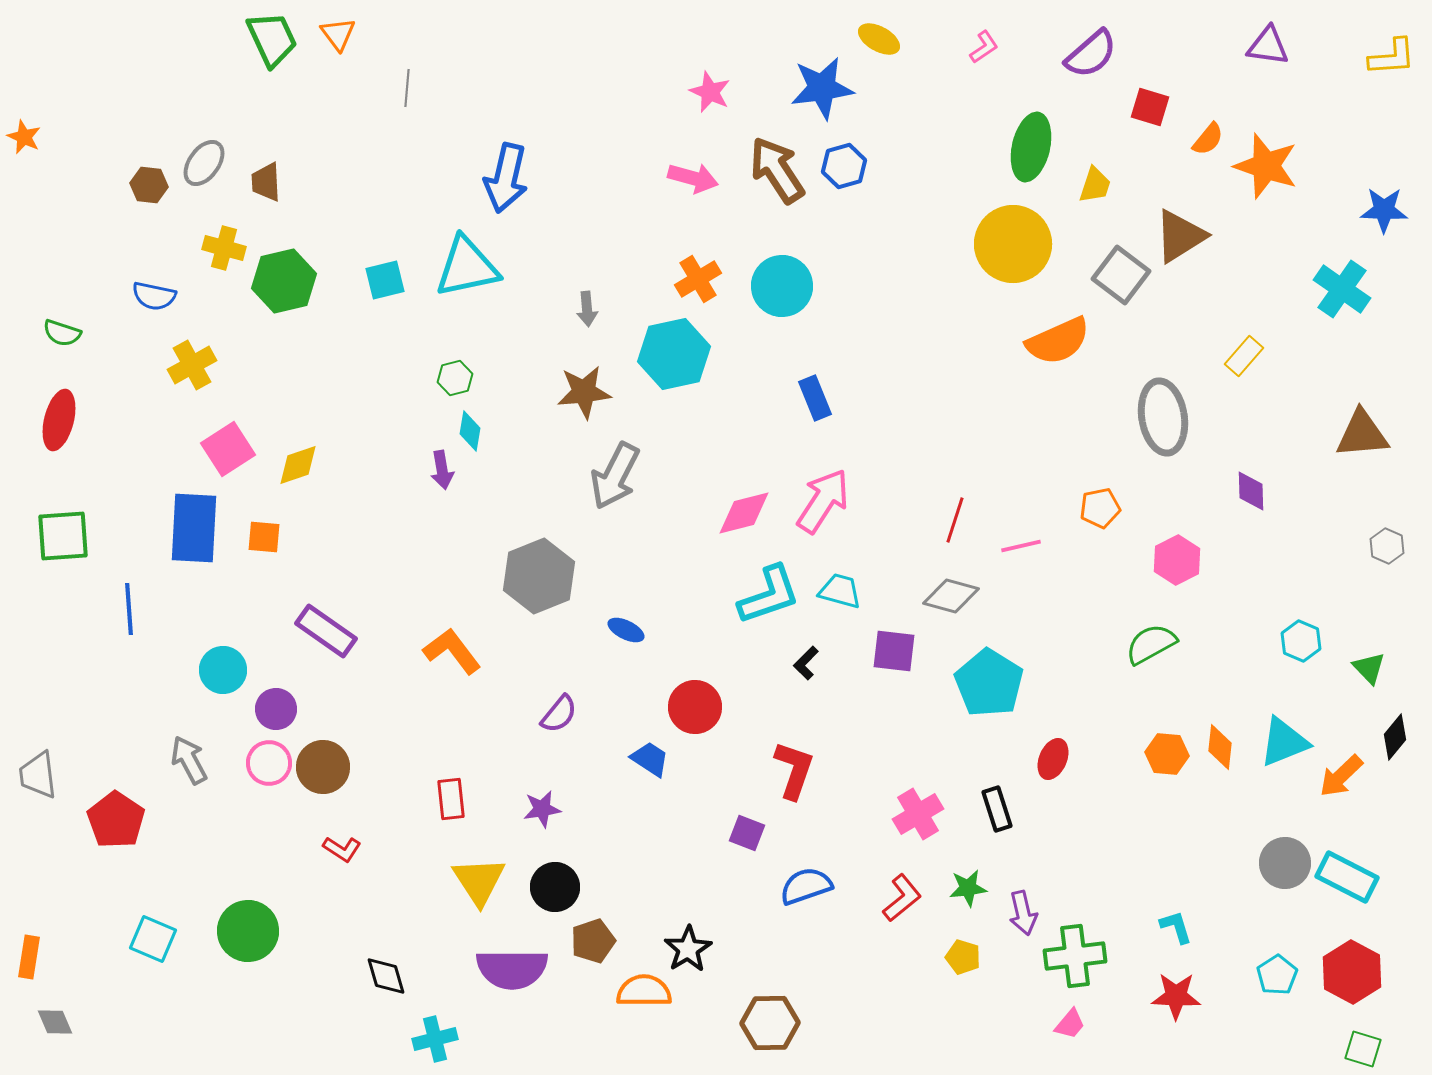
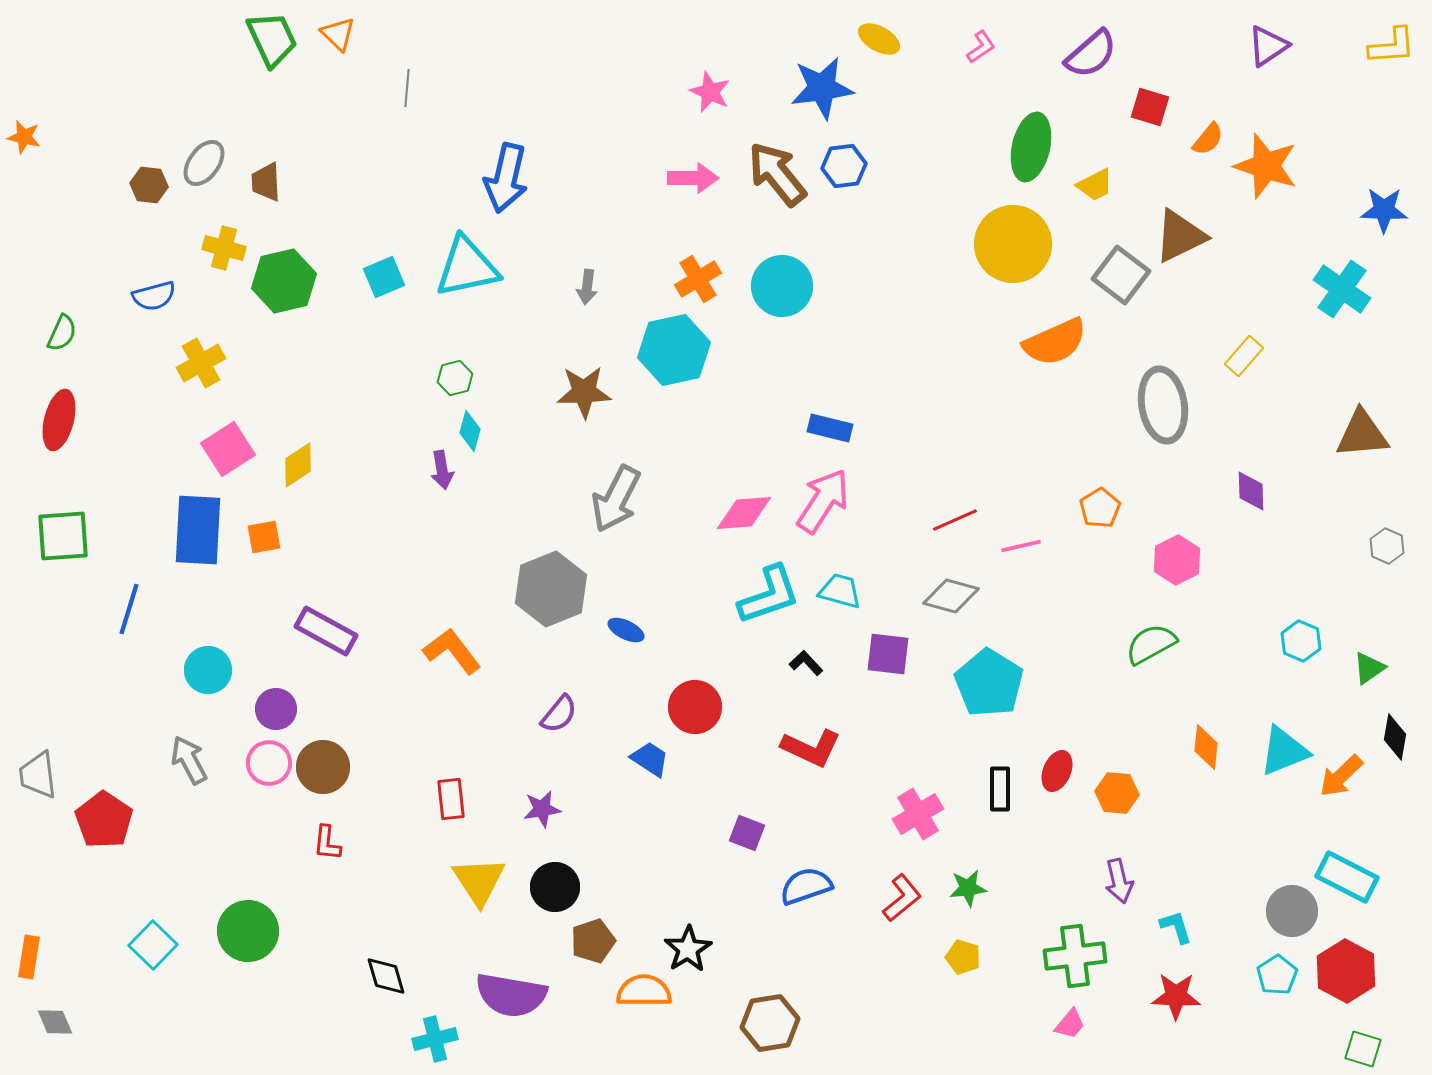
orange triangle at (338, 34): rotated 9 degrees counterclockwise
purple triangle at (1268, 46): rotated 42 degrees counterclockwise
pink L-shape at (984, 47): moved 3 px left
yellow L-shape at (1392, 57): moved 11 px up
orange star at (24, 137): rotated 12 degrees counterclockwise
blue hexagon at (844, 166): rotated 9 degrees clockwise
brown arrow at (777, 170): moved 4 px down; rotated 6 degrees counterclockwise
pink arrow at (693, 178): rotated 15 degrees counterclockwise
yellow trapezoid at (1095, 185): rotated 45 degrees clockwise
brown triangle at (1180, 236): rotated 6 degrees clockwise
cyan square at (385, 280): moved 1 px left, 3 px up; rotated 9 degrees counterclockwise
blue semicircle at (154, 296): rotated 27 degrees counterclockwise
gray arrow at (587, 309): moved 22 px up; rotated 12 degrees clockwise
green semicircle at (62, 333): rotated 84 degrees counterclockwise
orange semicircle at (1058, 341): moved 3 px left, 1 px down
cyan hexagon at (674, 354): moved 4 px up
yellow cross at (192, 365): moved 9 px right, 2 px up
brown star at (584, 392): rotated 4 degrees clockwise
blue rectangle at (815, 398): moved 15 px right, 30 px down; rotated 54 degrees counterclockwise
gray ellipse at (1163, 417): moved 12 px up
cyan diamond at (470, 431): rotated 6 degrees clockwise
yellow diamond at (298, 465): rotated 15 degrees counterclockwise
gray arrow at (615, 476): moved 1 px right, 23 px down
orange pentagon at (1100, 508): rotated 21 degrees counterclockwise
pink diamond at (744, 513): rotated 10 degrees clockwise
red line at (955, 520): rotated 48 degrees clockwise
blue rectangle at (194, 528): moved 4 px right, 2 px down
orange square at (264, 537): rotated 15 degrees counterclockwise
gray hexagon at (539, 576): moved 12 px right, 13 px down
blue line at (129, 609): rotated 21 degrees clockwise
purple rectangle at (326, 631): rotated 6 degrees counterclockwise
purple square at (894, 651): moved 6 px left, 3 px down
black L-shape at (806, 663): rotated 92 degrees clockwise
green triangle at (1369, 668): rotated 39 degrees clockwise
cyan circle at (223, 670): moved 15 px left
black diamond at (1395, 737): rotated 30 degrees counterclockwise
cyan triangle at (1284, 742): moved 9 px down
orange diamond at (1220, 747): moved 14 px left
orange hexagon at (1167, 754): moved 50 px left, 39 px down
red ellipse at (1053, 759): moved 4 px right, 12 px down
red L-shape at (794, 770): moved 17 px right, 22 px up; rotated 96 degrees clockwise
black rectangle at (997, 809): moved 3 px right, 20 px up; rotated 18 degrees clockwise
red pentagon at (116, 820): moved 12 px left
red L-shape at (342, 849): moved 15 px left, 6 px up; rotated 63 degrees clockwise
gray circle at (1285, 863): moved 7 px right, 48 px down
purple arrow at (1023, 913): moved 96 px right, 32 px up
cyan square at (153, 939): moved 6 px down; rotated 21 degrees clockwise
purple semicircle at (512, 969): moved 1 px left, 26 px down; rotated 10 degrees clockwise
red hexagon at (1352, 972): moved 6 px left, 1 px up
brown hexagon at (770, 1023): rotated 8 degrees counterclockwise
